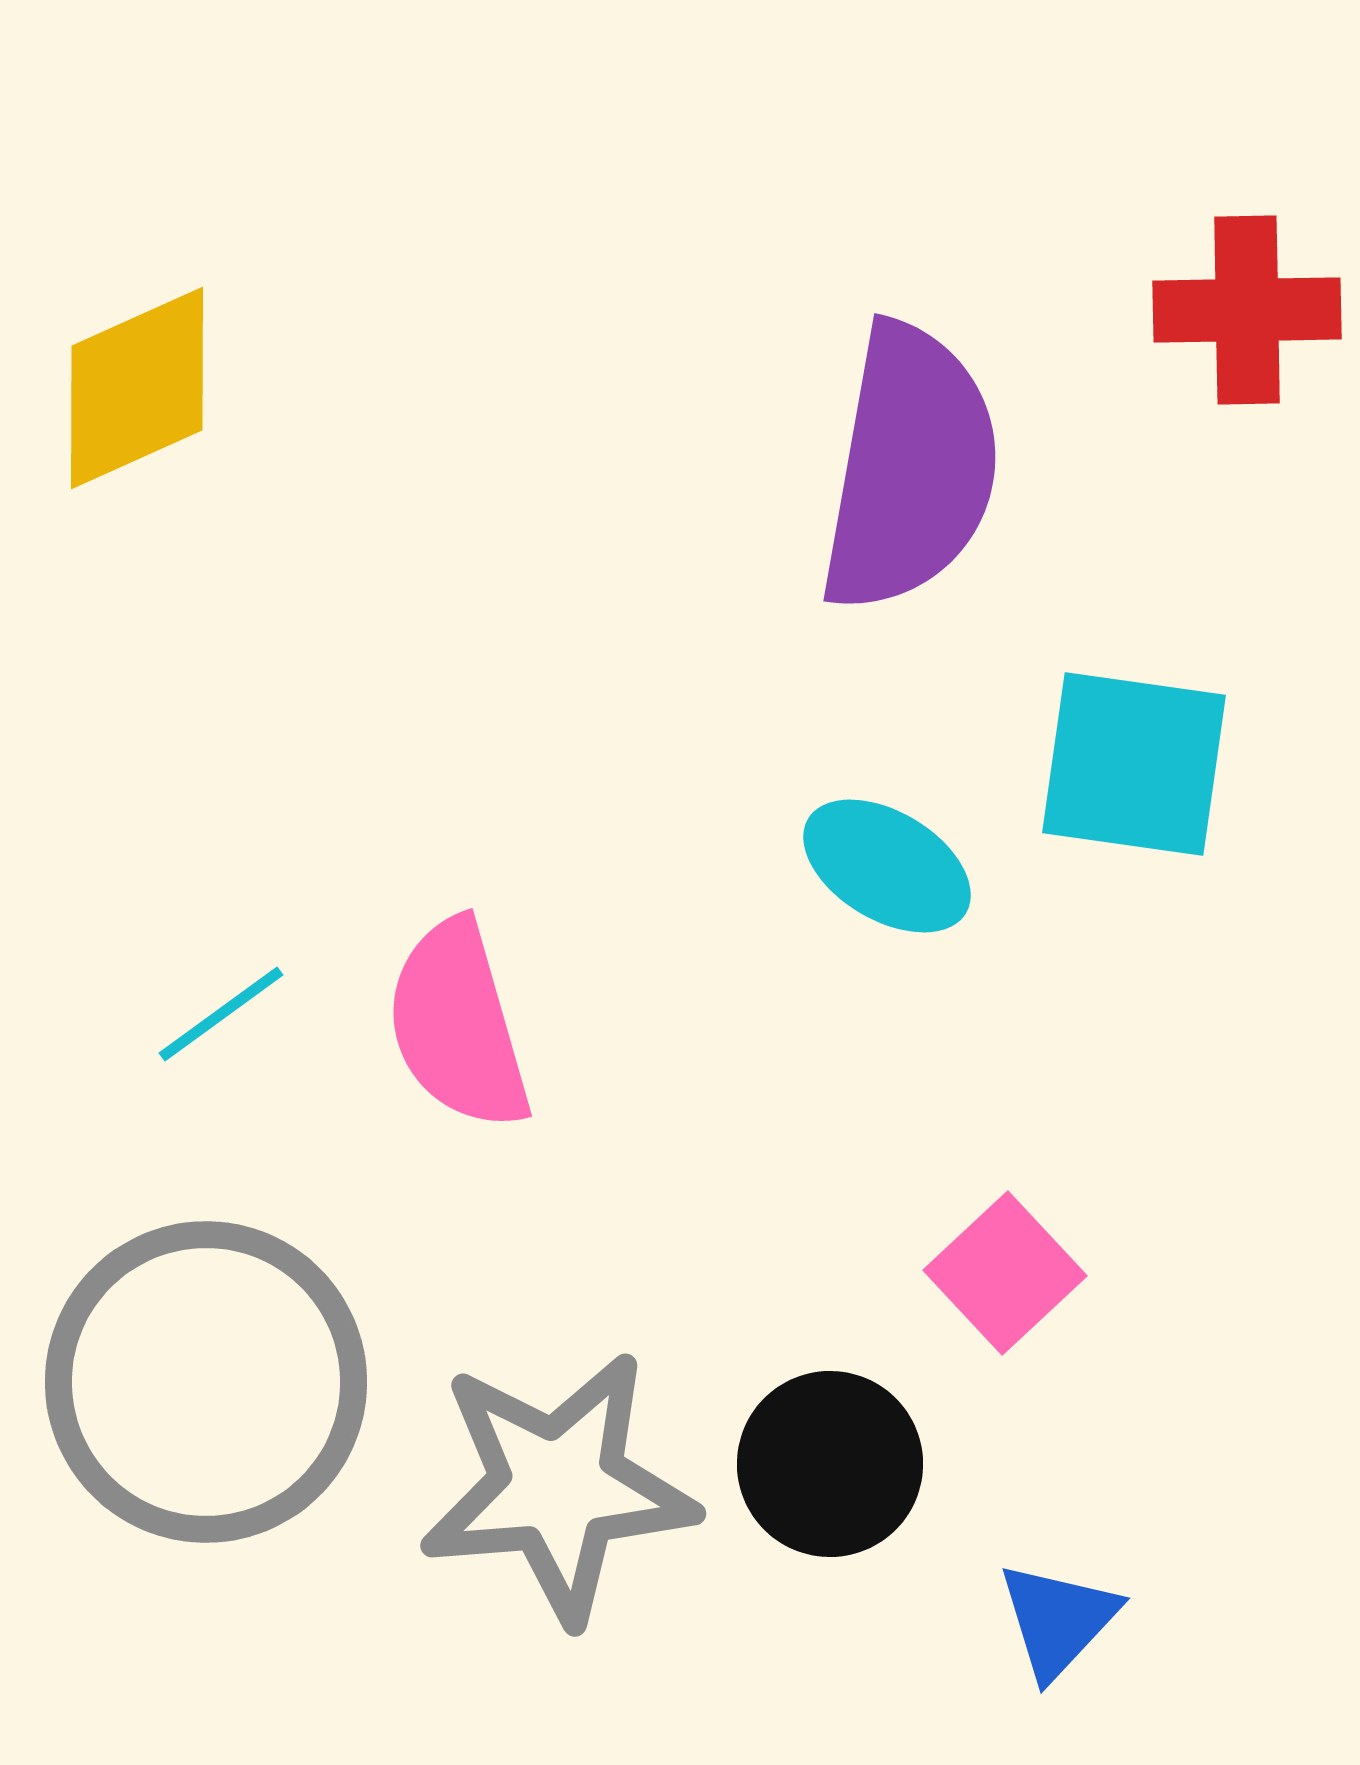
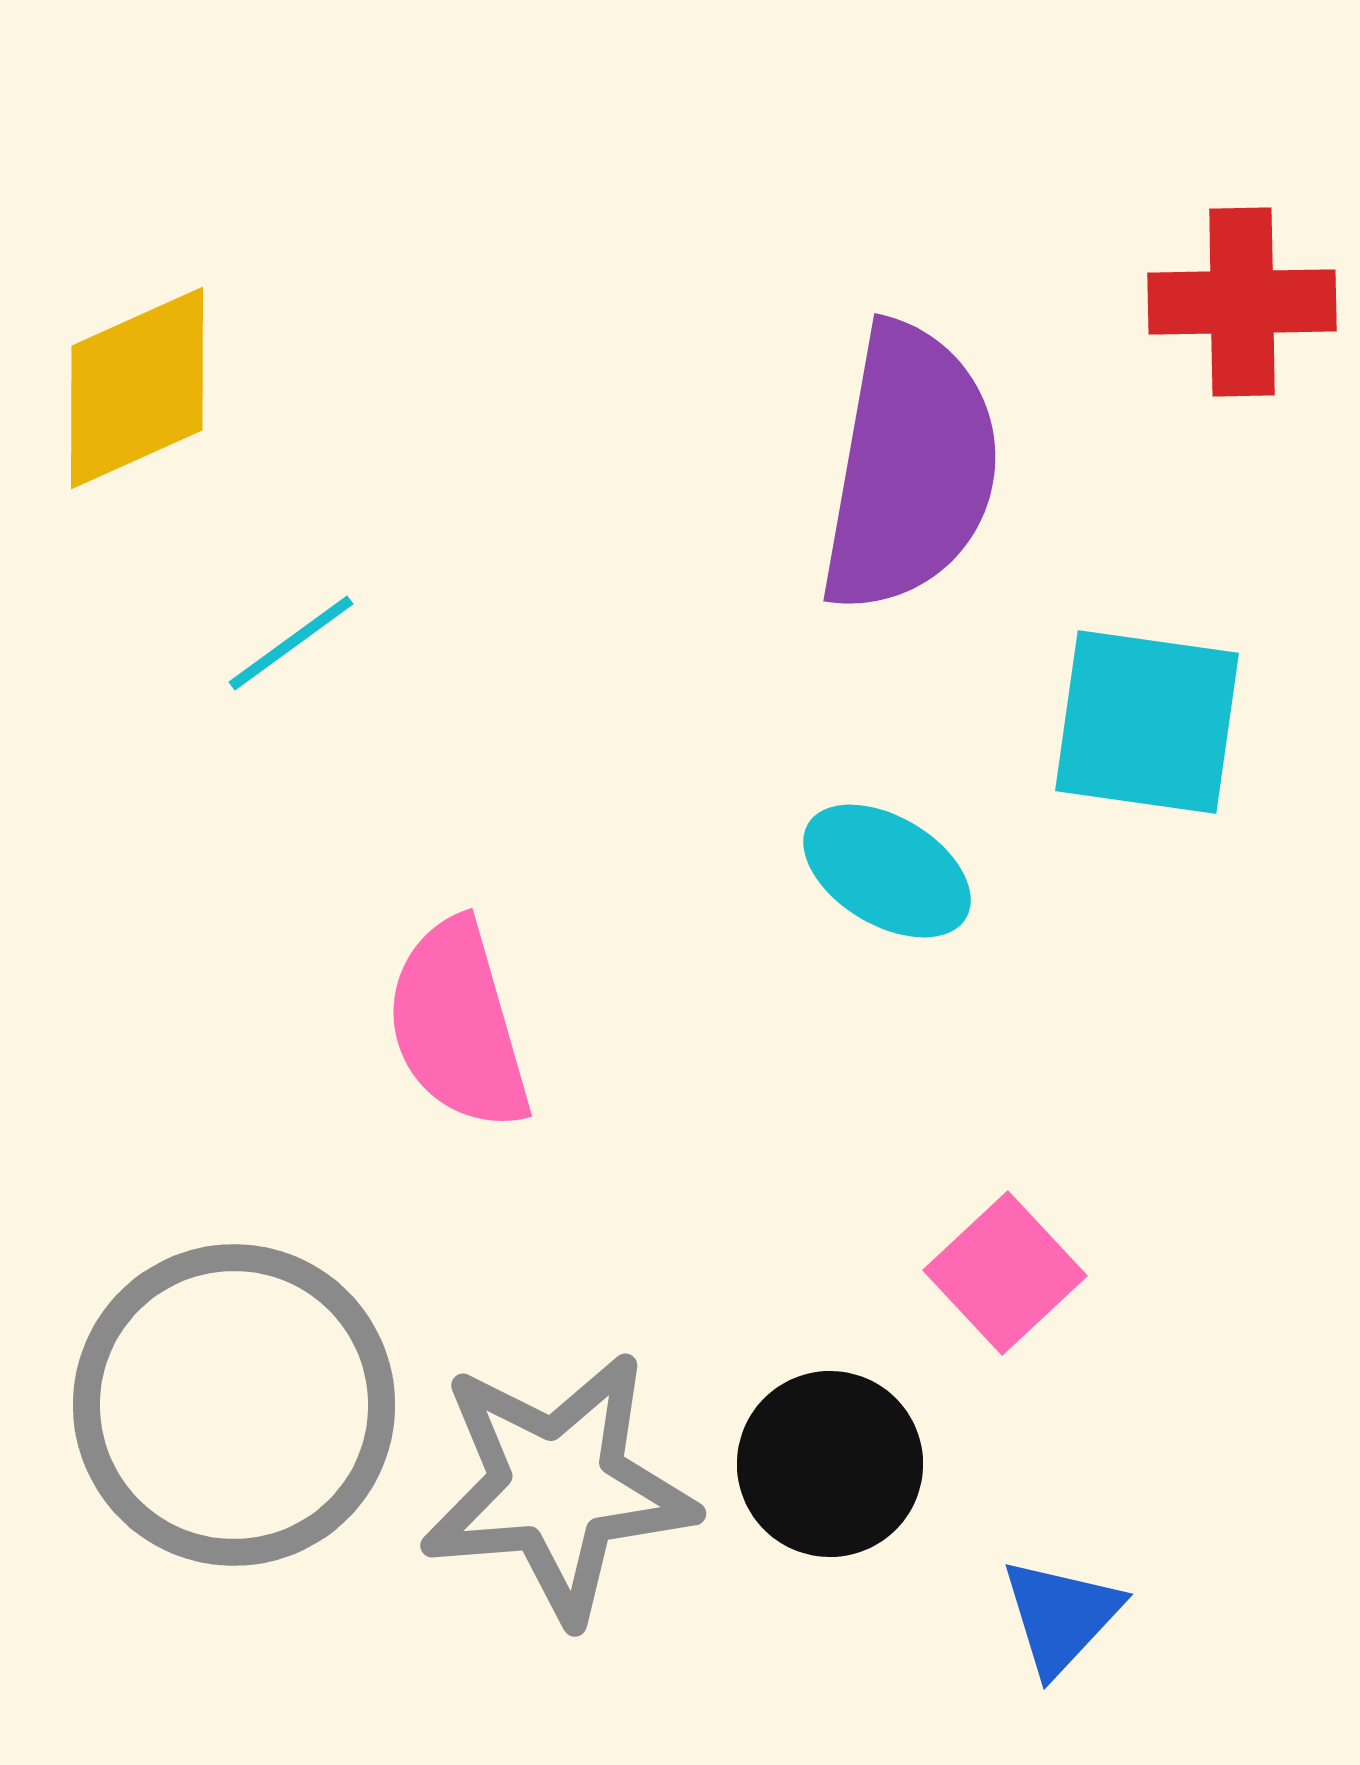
red cross: moved 5 px left, 8 px up
cyan square: moved 13 px right, 42 px up
cyan ellipse: moved 5 px down
cyan line: moved 70 px right, 371 px up
gray circle: moved 28 px right, 23 px down
blue triangle: moved 3 px right, 4 px up
